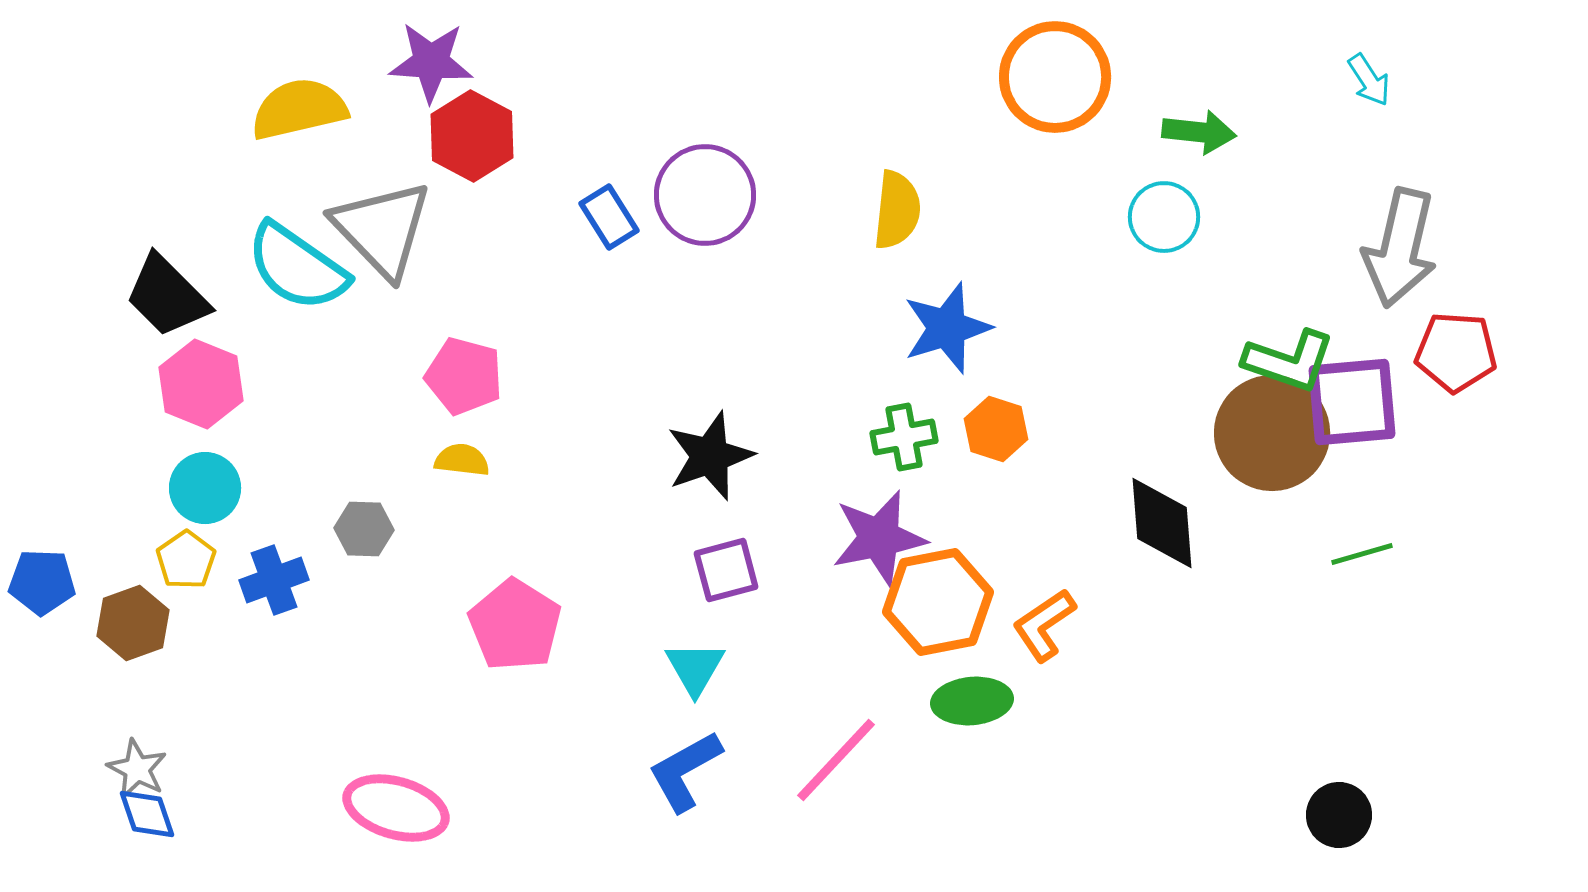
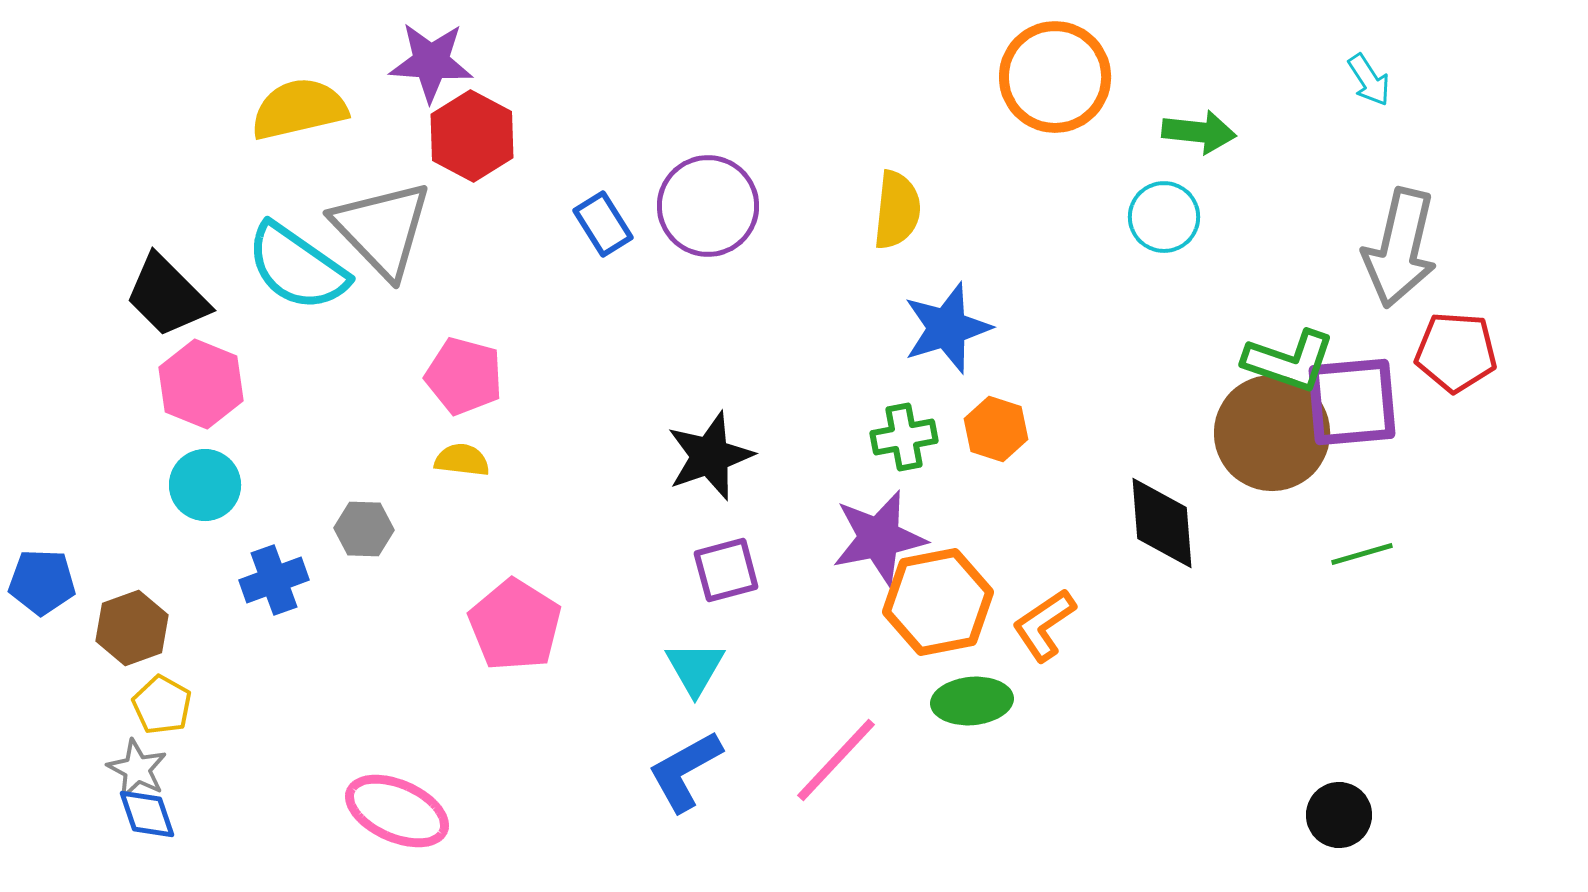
purple circle at (705, 195): moved 3 px right, 11 px down
blue rectangle at (609, 217): moved 6 px left, 7 px down
cyan circle at (205, 488): moved 3 px up
yellow pentagon at (186, 560): moved 24 px left, 145 px down; rotated 8 degrees counterclockwise
brown hexagon at (133, 623): moved 1 px left, 5 px down
pink ellipse at (396, 808): moved 1 px right, 3 px down; rotated 8 degrees clockwise
